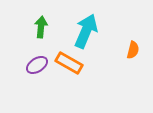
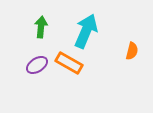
orange semicircle: moved 1 px left, 1 px down
